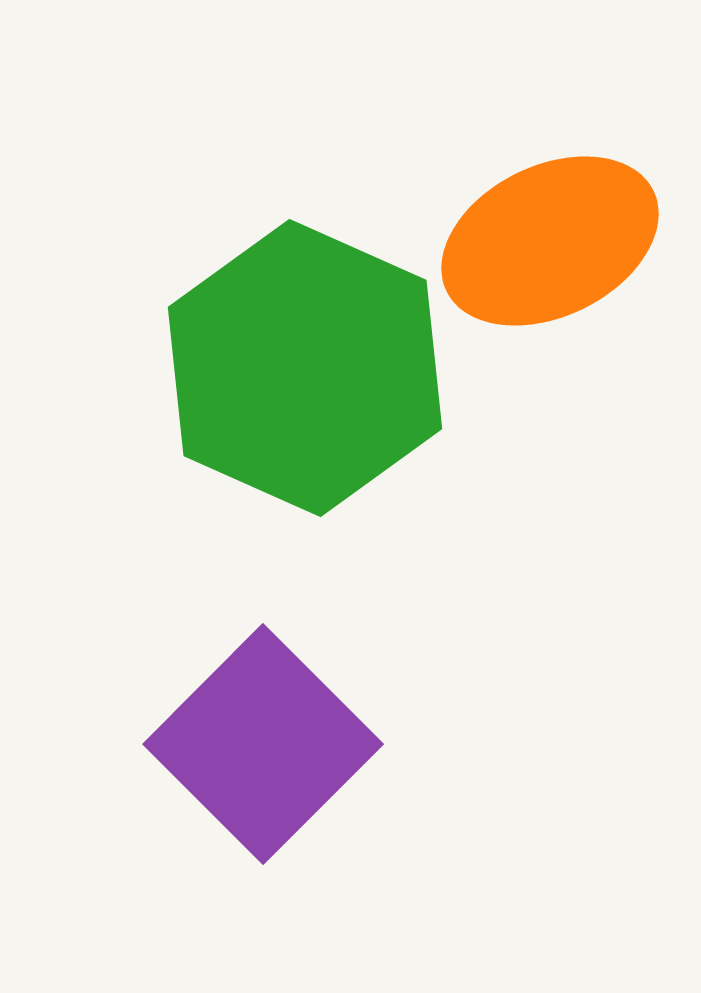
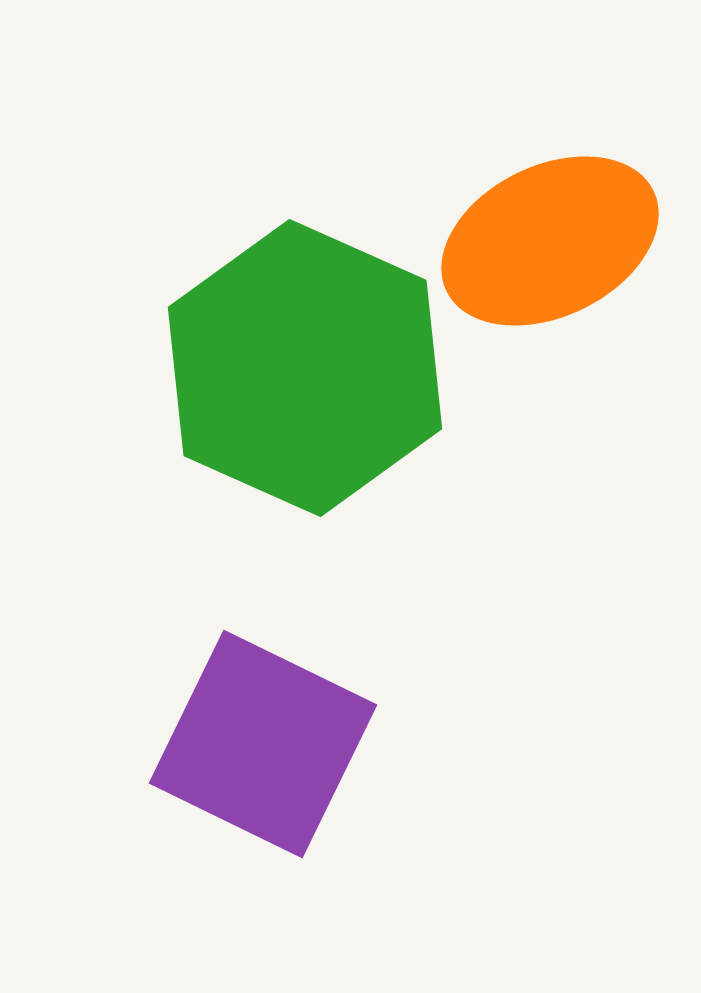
purple square: rotated 19 degrees counterclockwise
